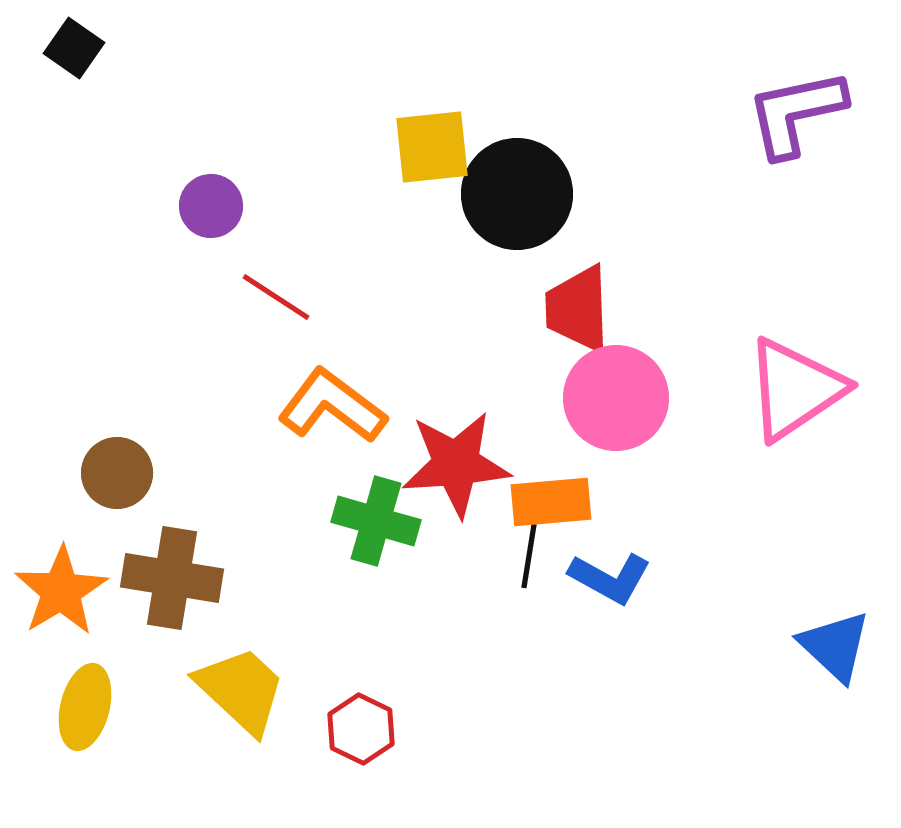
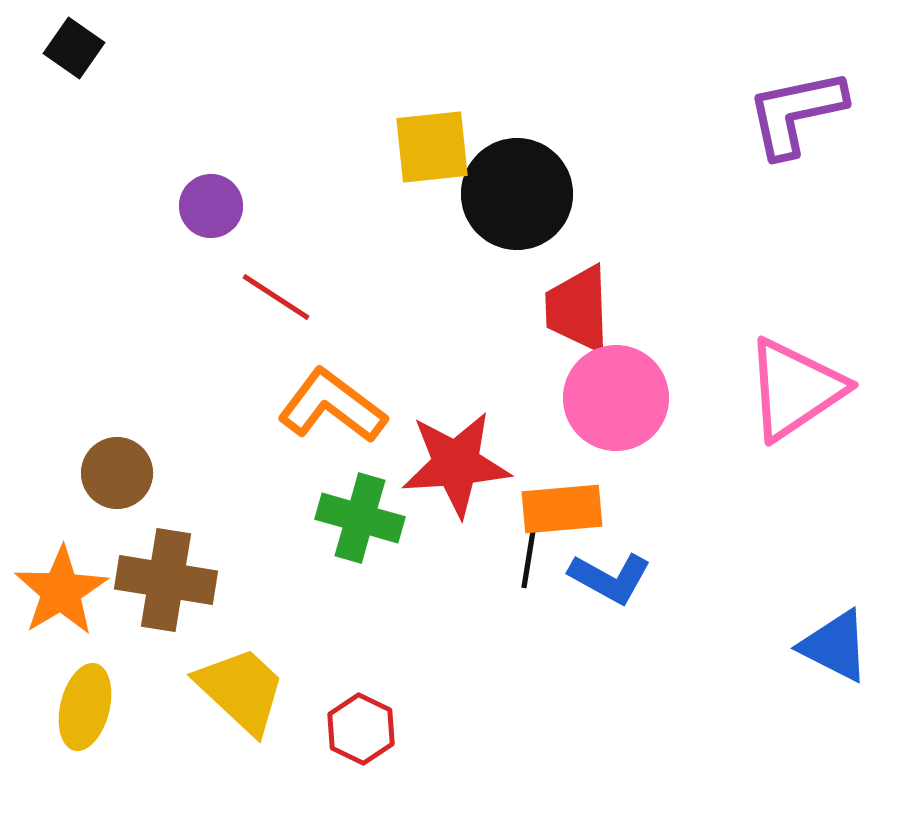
orange rectangle: moved 11 px right, 7 px down
green cross: moved 16 px left, 3 px up
brown cross: moved 6 px left, 2 px down
blue triangle: rotated 16 degrees counterclockwise
